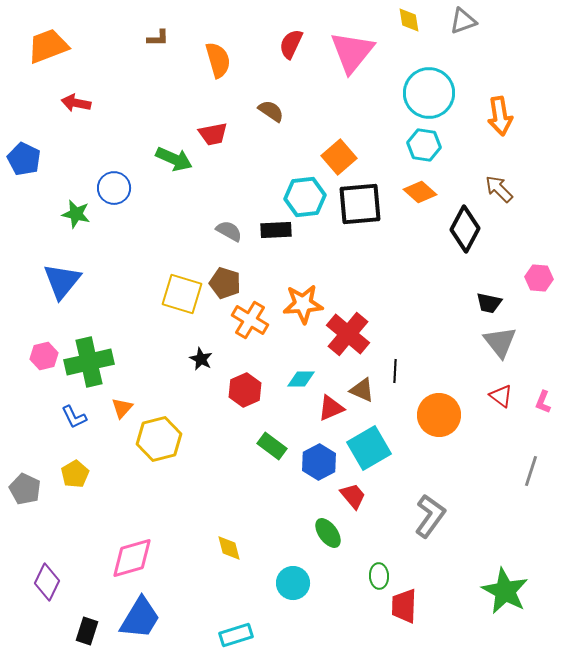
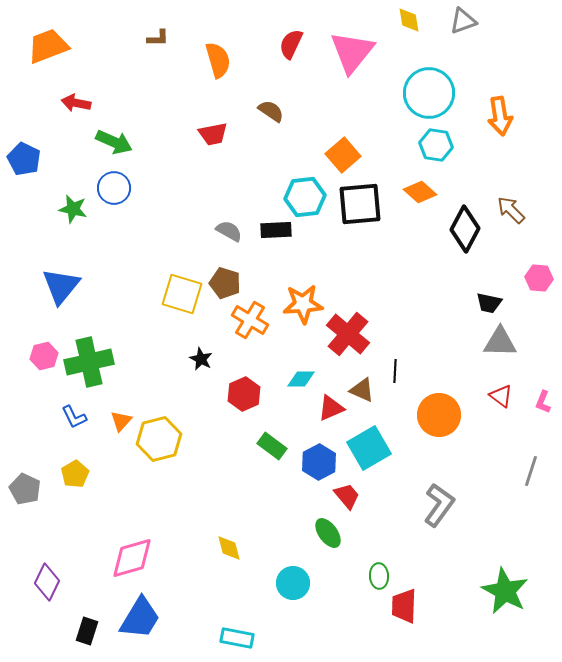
cyan hexagon at (424, 145): moved 12 px right
orange square at (339, 157): moved 4 px right, 2 px up
green arrow at (174, 159): moved 60 px left, 17 px up
brown arrow at (499, 189): moved 12 px right, 21 px down
green star at (76, 214): moved 3 px left, 5 px up
blue triangle at (62, 281): moved 1 px left, 5 px down
gray triangle at (500, 342): rotated 51 degrees counterclockwise
red hexagon at (245, 390): moved 1 px left, 4 px down
orange triangle at (122, 408): moved 1 px left, 13 px down
red trapezoid at (353, 496): moved 6 px left
gray L-shape at (430, 516): moved 9 px right, 11 px up
cyan rectangle at (236, 635): moved 1 px right, 3 px down; rotated 28 degrees clockwise
